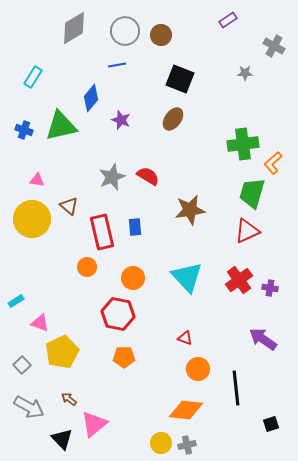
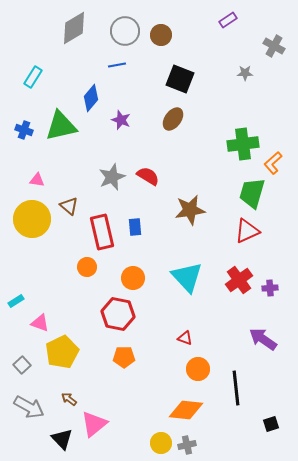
purple cross at (270, 288): rotated 14 degrees counterclockwise
